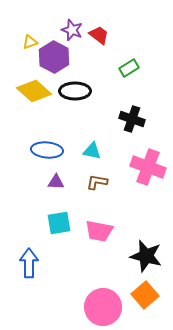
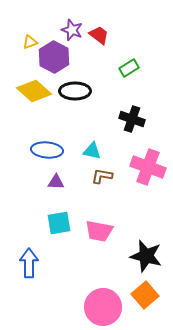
brown L-shape: moved 5 px right, 6 px up
